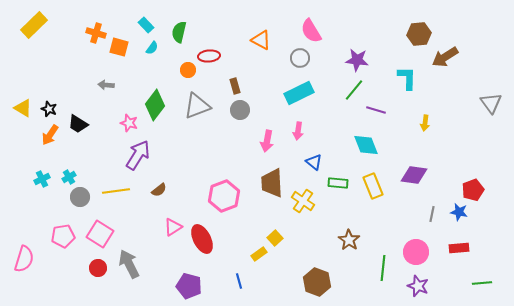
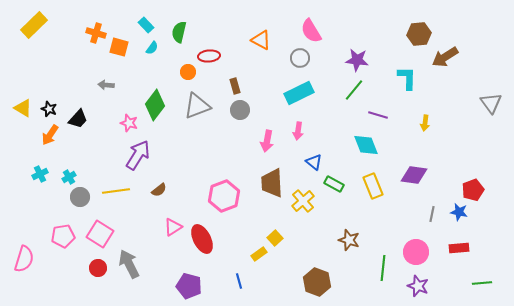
orange circle at (188, 70): moved 2 px down
purple line at (376, 110): moved 2 px right, 5 px down
black trapezoid at (78, 124): moved 5 px up; rotated 80 degrees counterclockwise
cyan cross at (42, 179): moved 2 px left, 5 px up
green rectangle at (338, 183): moved 4 px left, 1 px down; rotated 24 degrees clockwise
yellow cross at (303, 201): rotated 15 degrees clockwise
brown star at (349, 240): rotated 15 degrees counterclockwise
